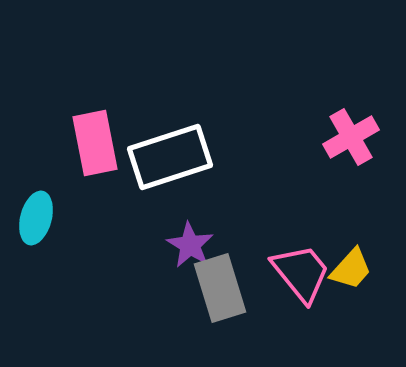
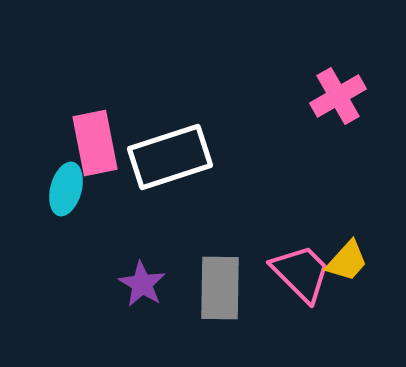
pink cross: moved 13 px left, 41 px up
cyan ellipse: moved 30 px right, 29 px up
purple star: moved 48 px left, 39 px down
yellow trapezoid: moved 4 px left, 8 px up
pink trapezoid: rotated 6 degrees counterclockwise
gray rectangle: rotated 18 degrees clockwise
